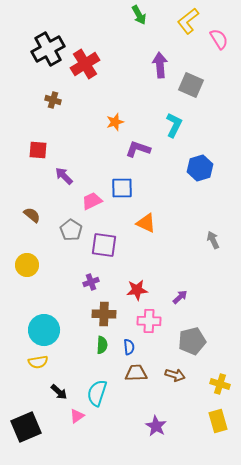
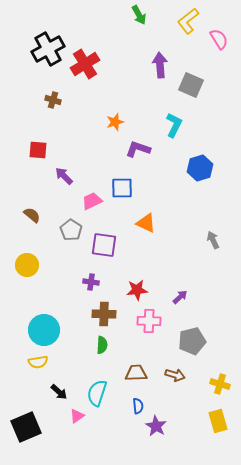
purple cross at (91, 282): rotated 28 degrees clockwise
blue semicircle at (129, 347): moved 9 px right, 59 px down
